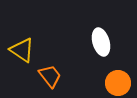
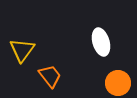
yellow triangle: rotated 32 degrees clockwise
